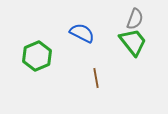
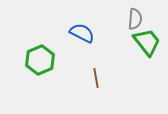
gray semicircle: rotated 15 degrees counterclockwise
green trapezoid: moved 14 px right
green hexagon: moved 3 px right, 4 px down
